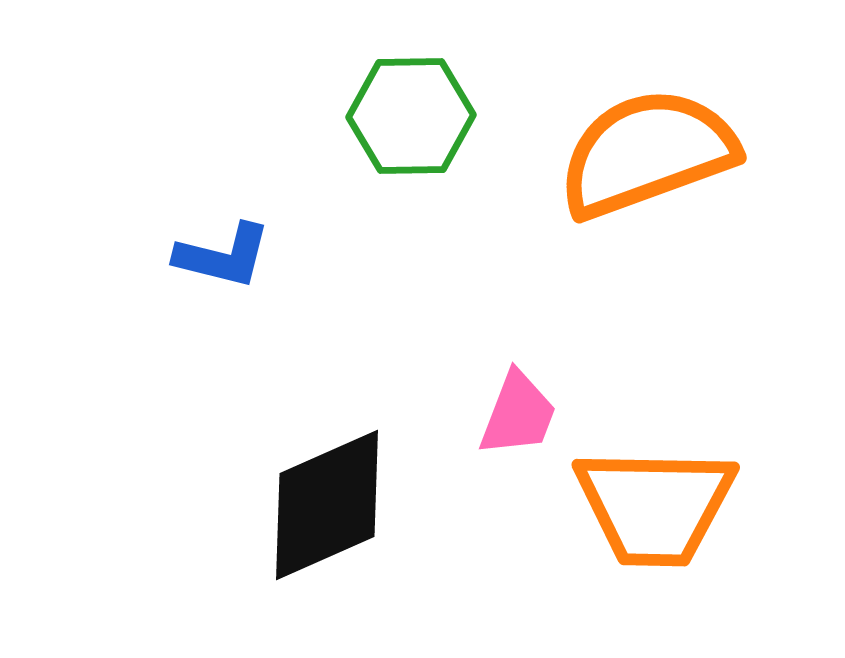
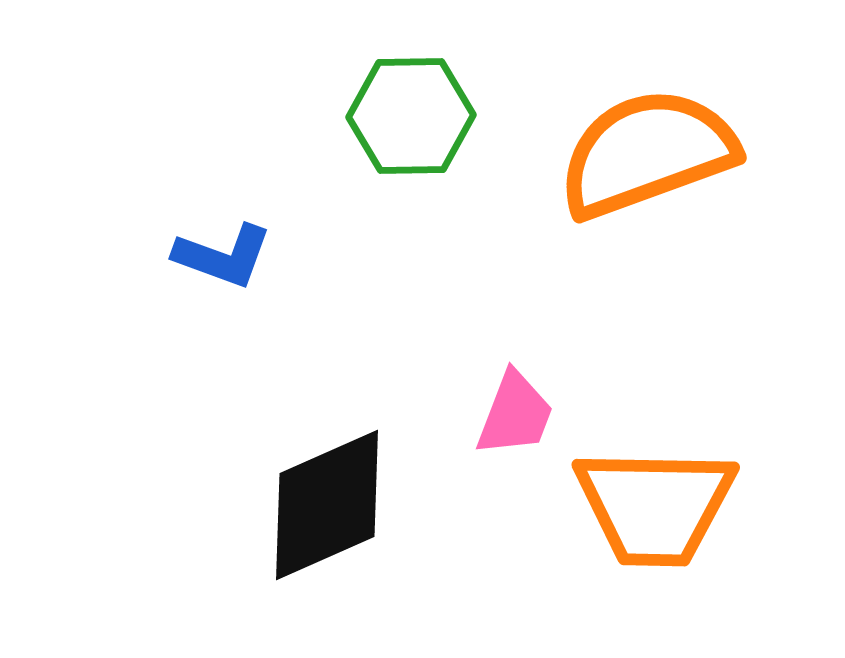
blue L-shape: rotated 6 degrees clockwise
pink trapezoid: moved 3 px left
